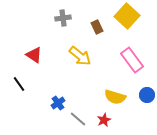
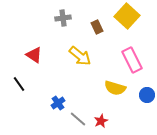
pink rectangle: rotated 10 degrees clockwise
yellow semicircle: moved 9 px up
red star: moved 3 px left, 1 px down
